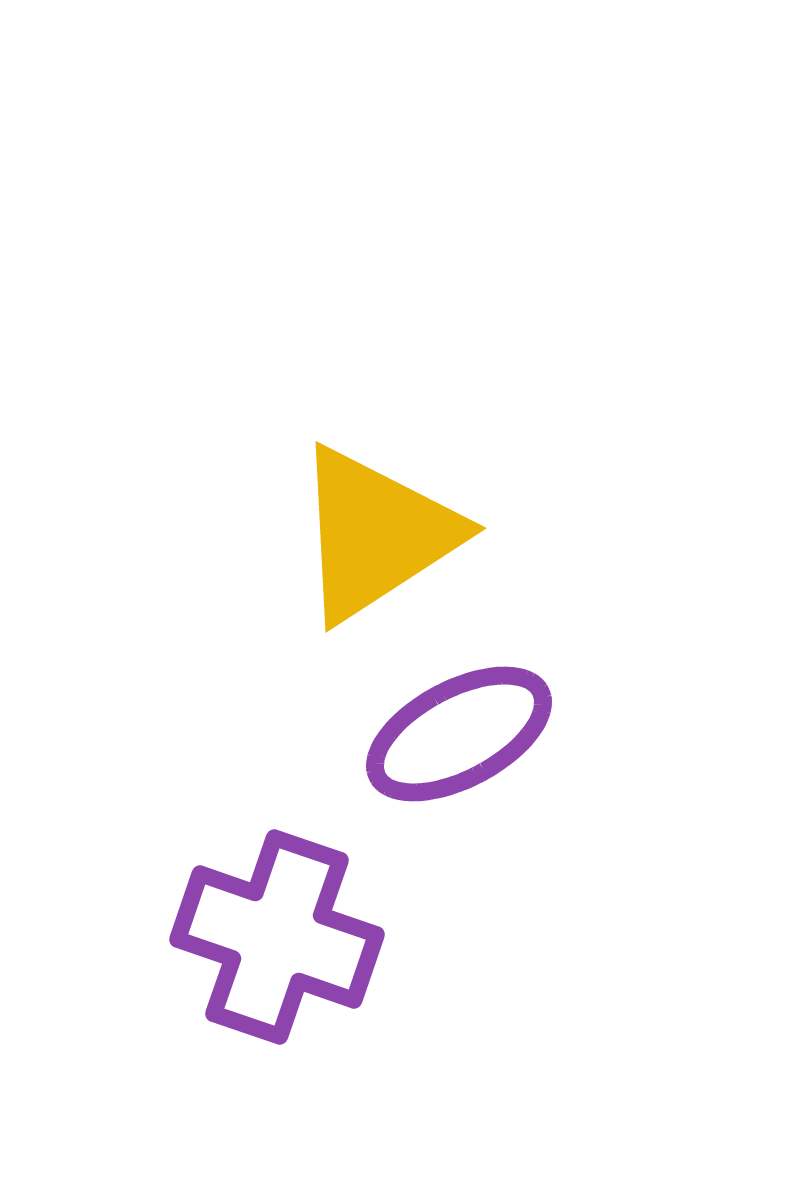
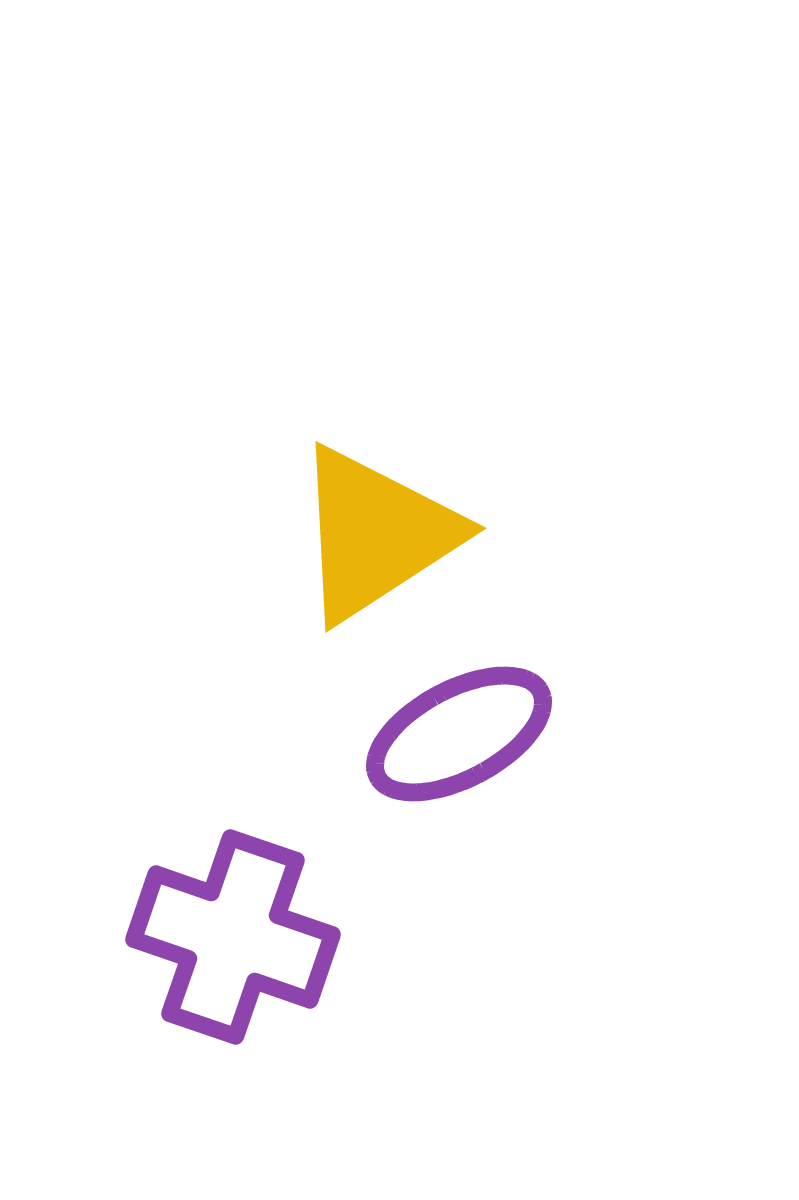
purple cross: moved 44 px left
